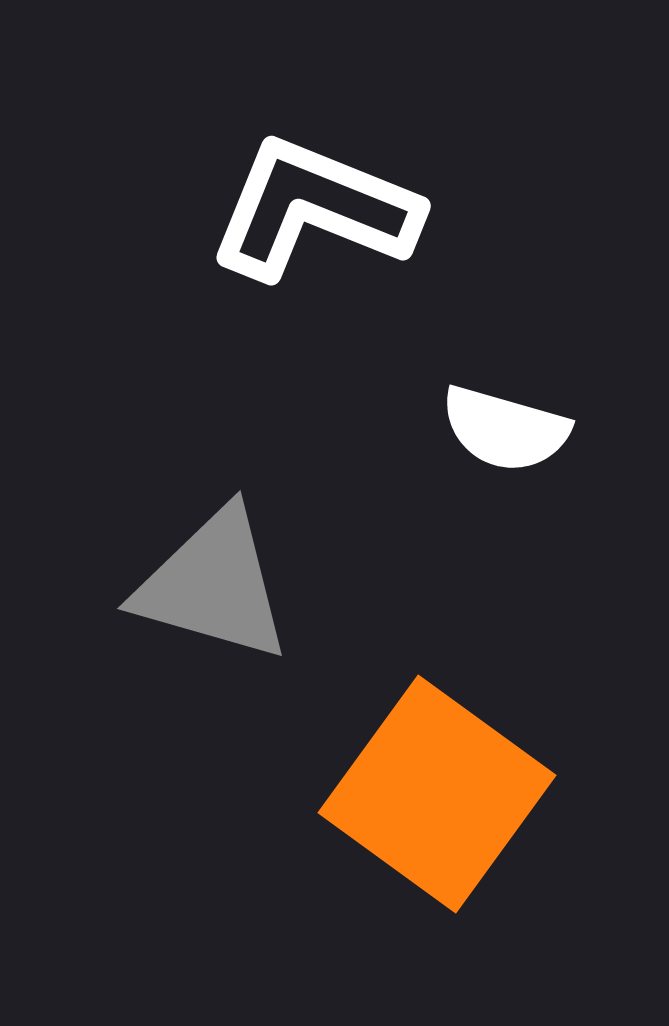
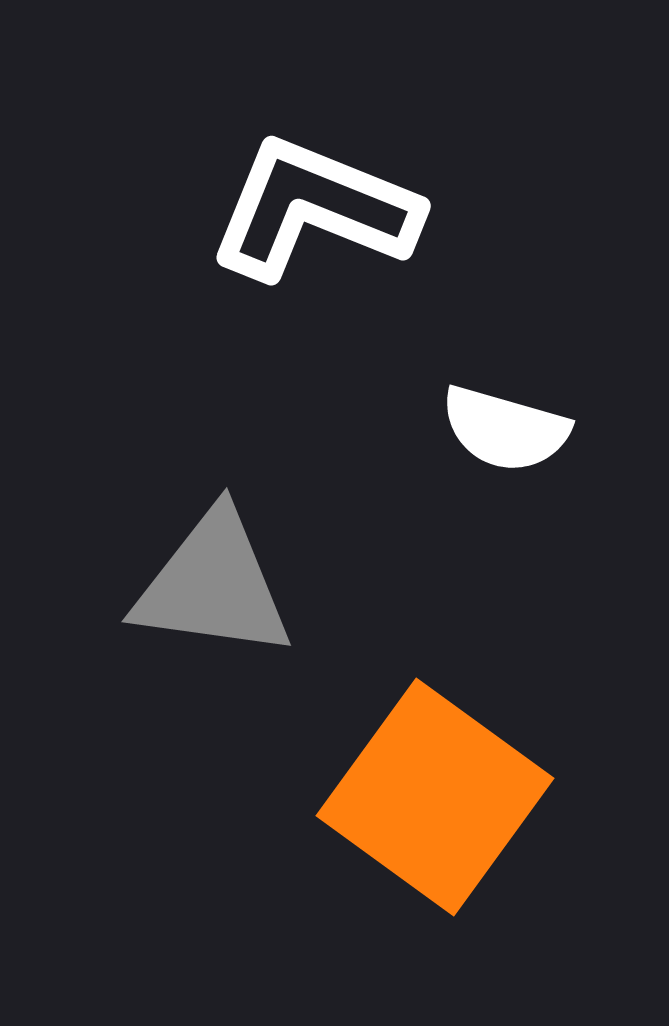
gray triangle: rotated 8 degrees counterclockwise
orange square: moved 2 px left, 3 px down
